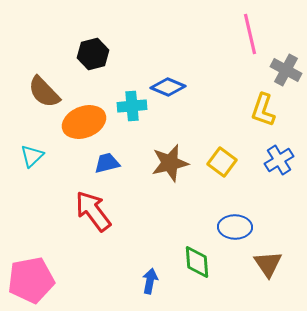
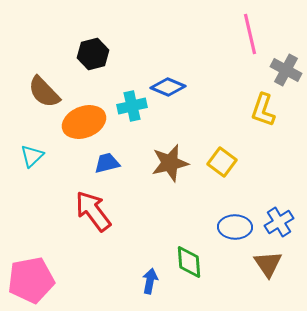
cyan cross: rotated 8 degrees counterclockwise
blue cross: moved 62 px down
green diamond: moved 8 px left
